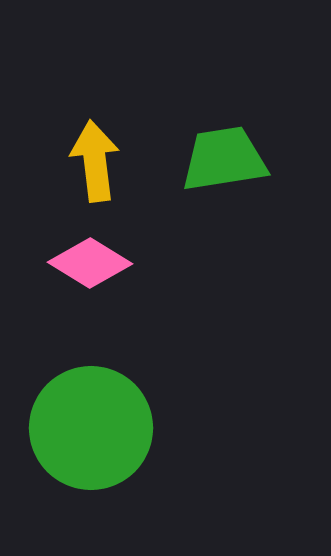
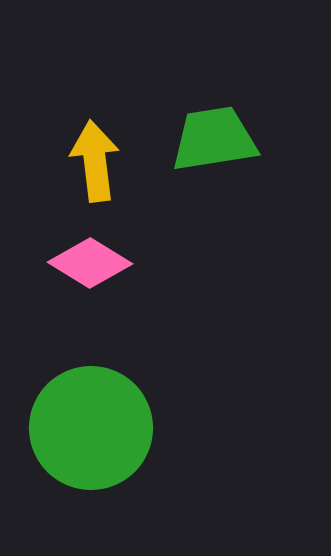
green trapezoid: moved 10 px left, 20 px up
